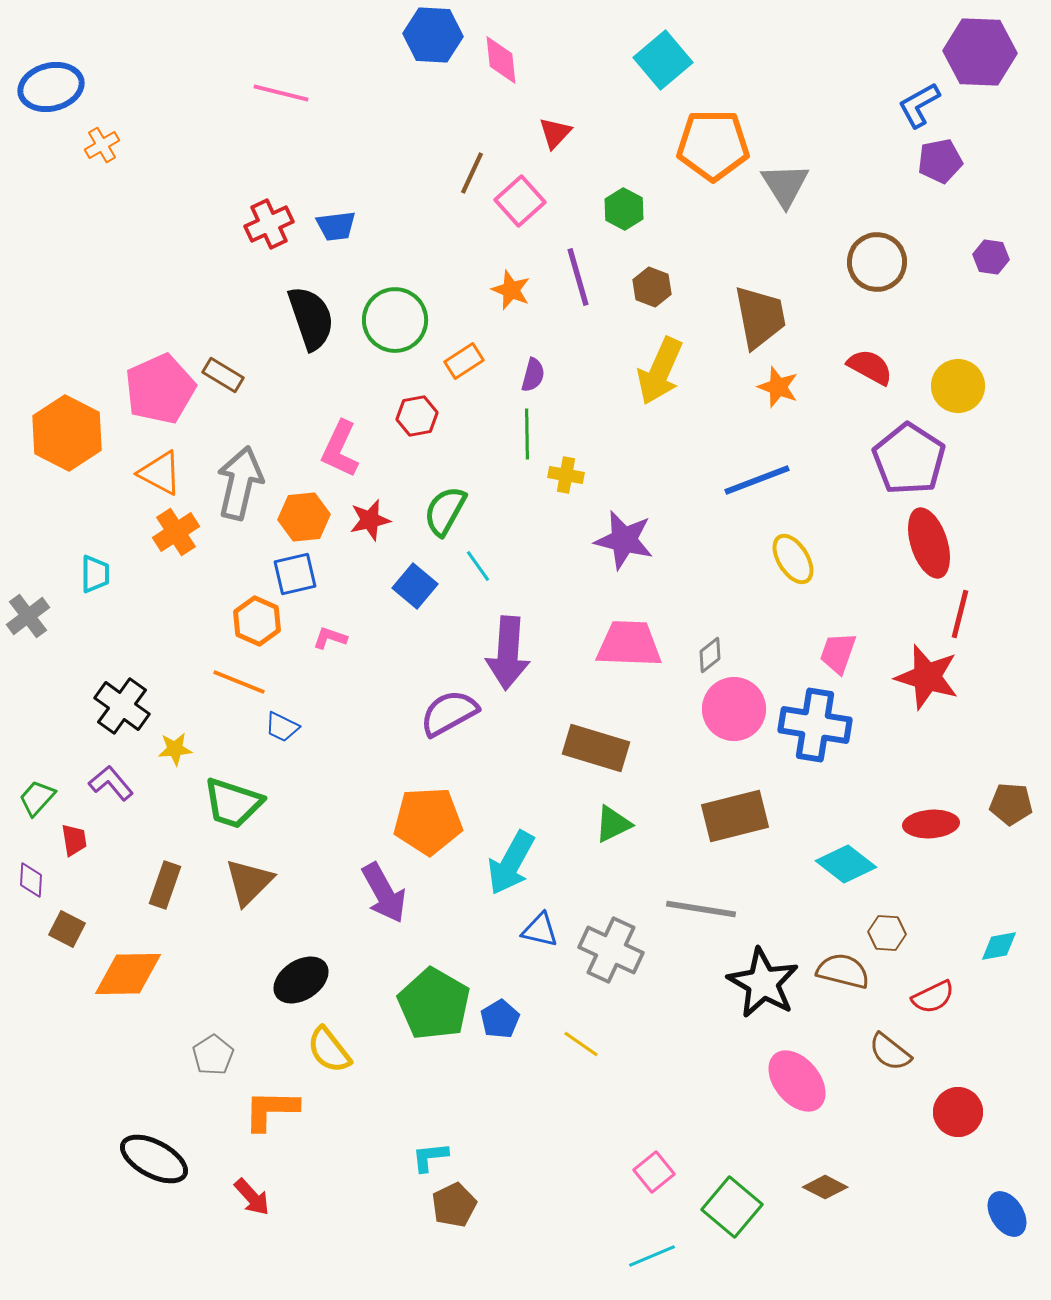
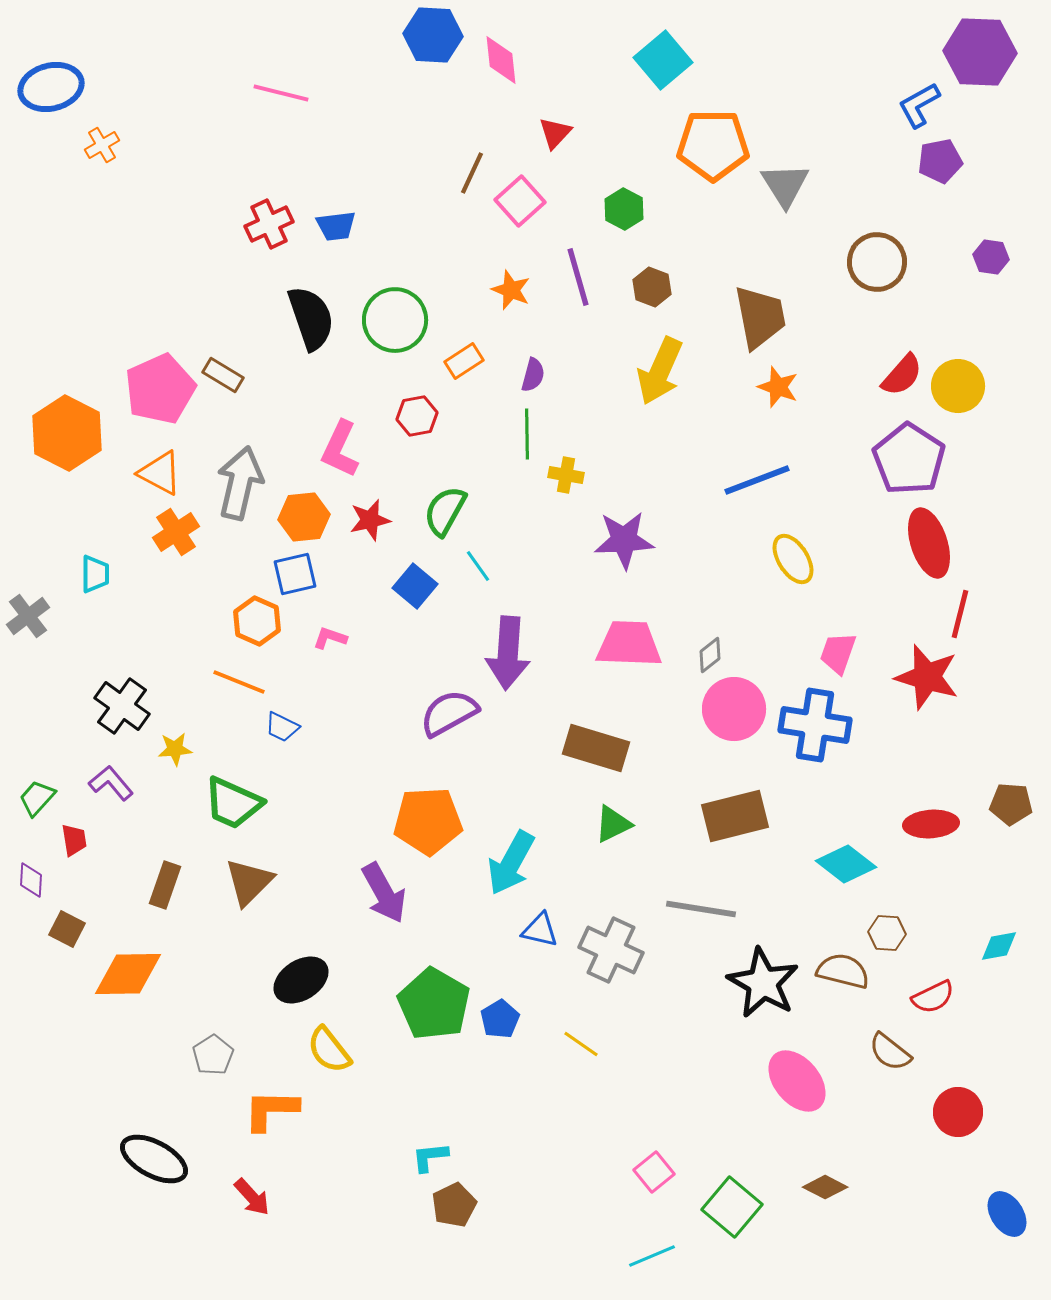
red semicircle at (870, 367): moved 32 px right, 8 px down; rotated 102 degrees clockwise
purple star at (624, 540): rotated 16 degrees counterclockwise
green trapezoid at (233, 803): rotated 6 degrees clockwise
